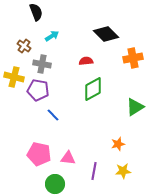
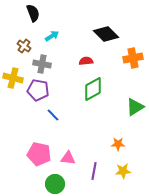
black semicircle: moved 3 px left, 1 px down
yellow cross: moved 1 px left, 1 px down
orange star: rotated 16 degrees clockwise
